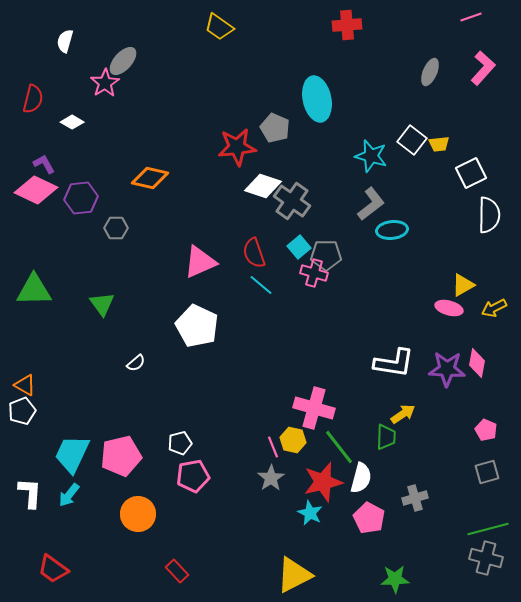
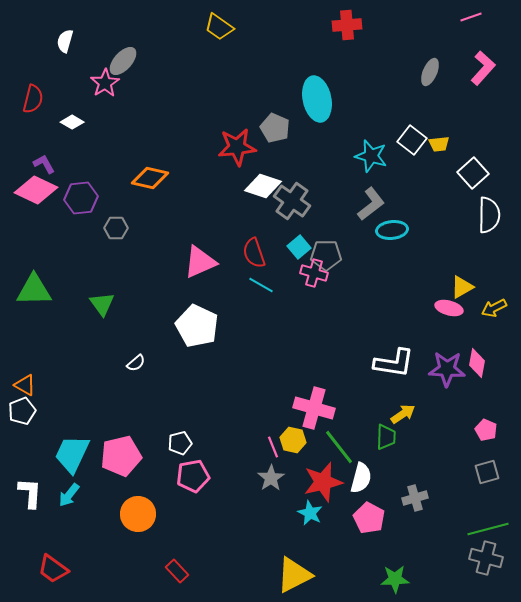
white square at (471, 173): moved 2 px right; rotated 16 degrees counterclockwise
cyan line at (261, 285): rotated 10 degrees counterclockwise
yellow triangle at (463, 285): moved 1 px left, 2 px down
